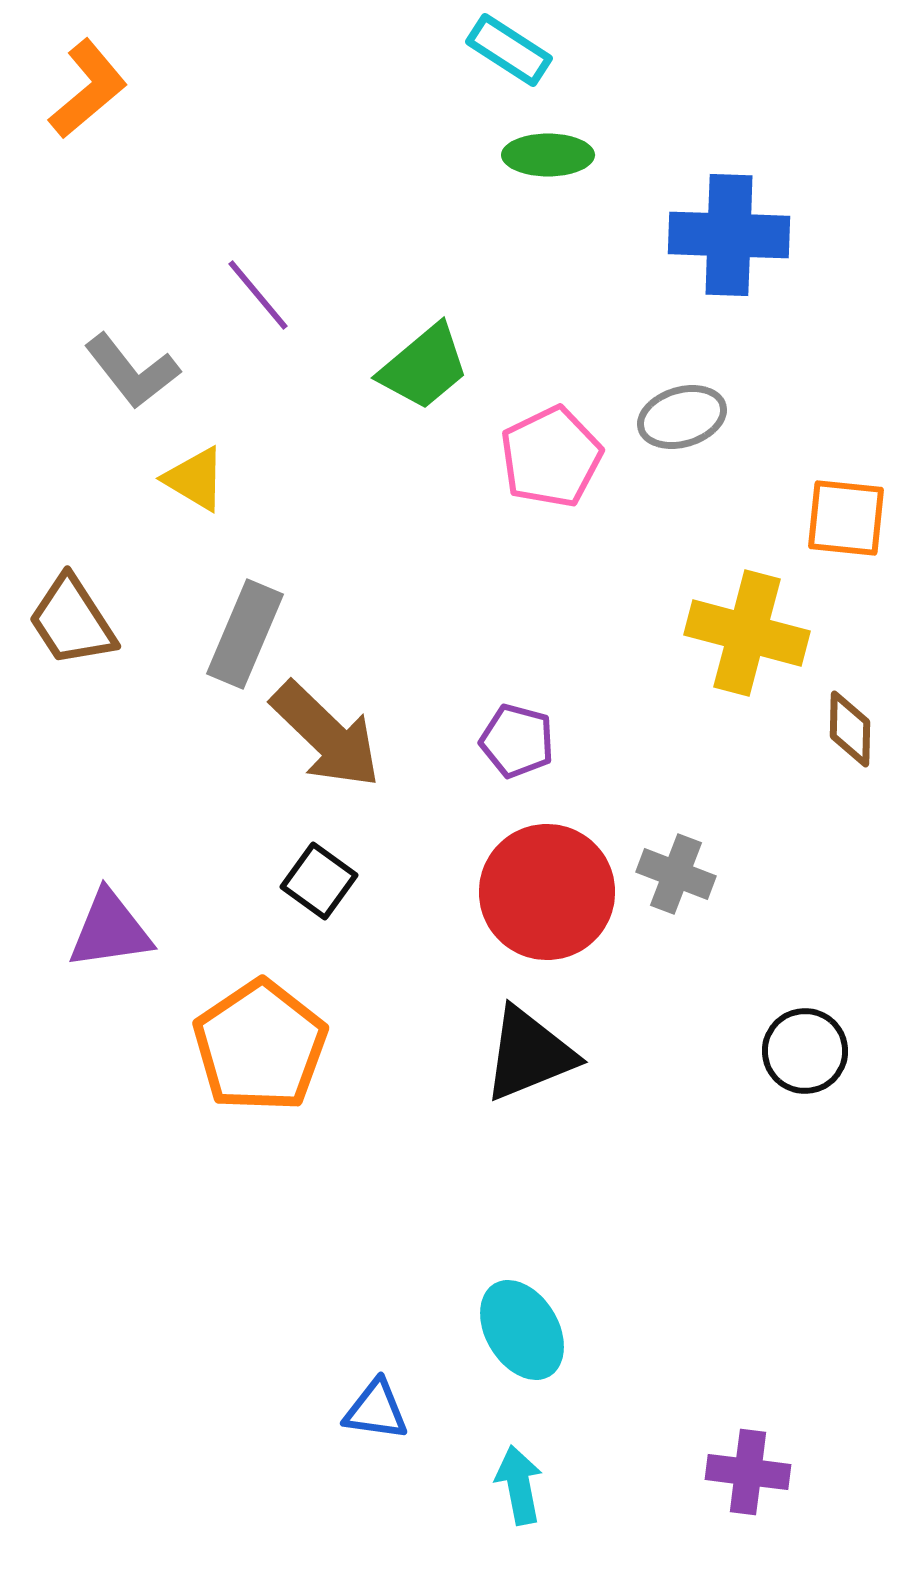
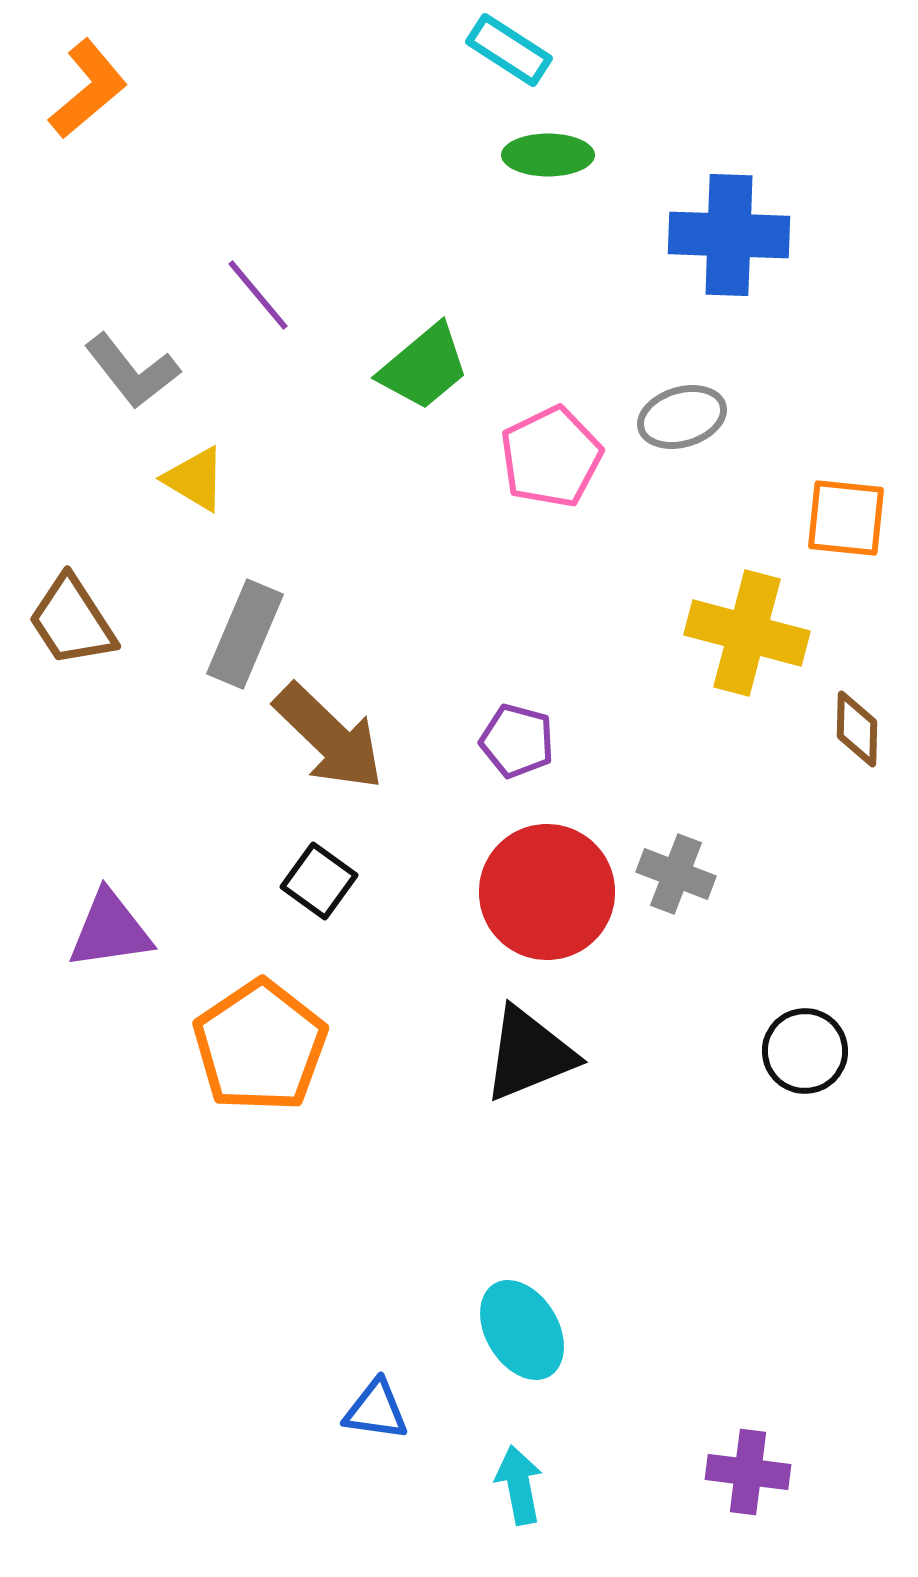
brown diamond: moved 7 px right
brown arrow: moved 3 px right, 2 px down
